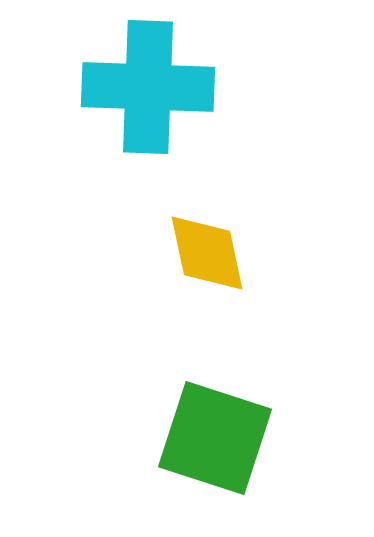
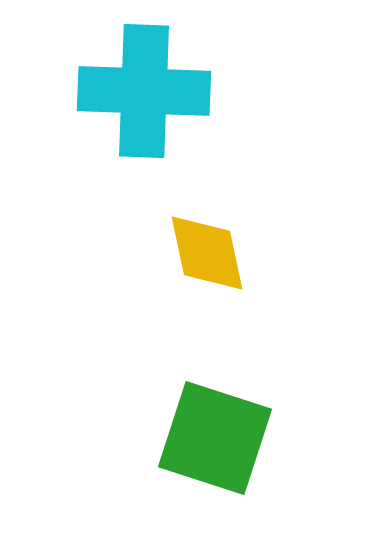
cyan cross: moved 4 px left, 4 px down
